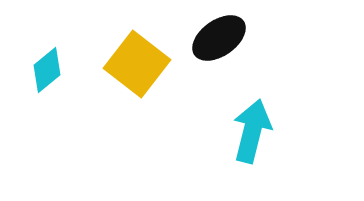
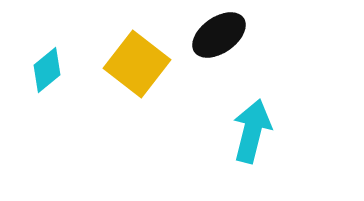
black ellipse: moved 3 px up
